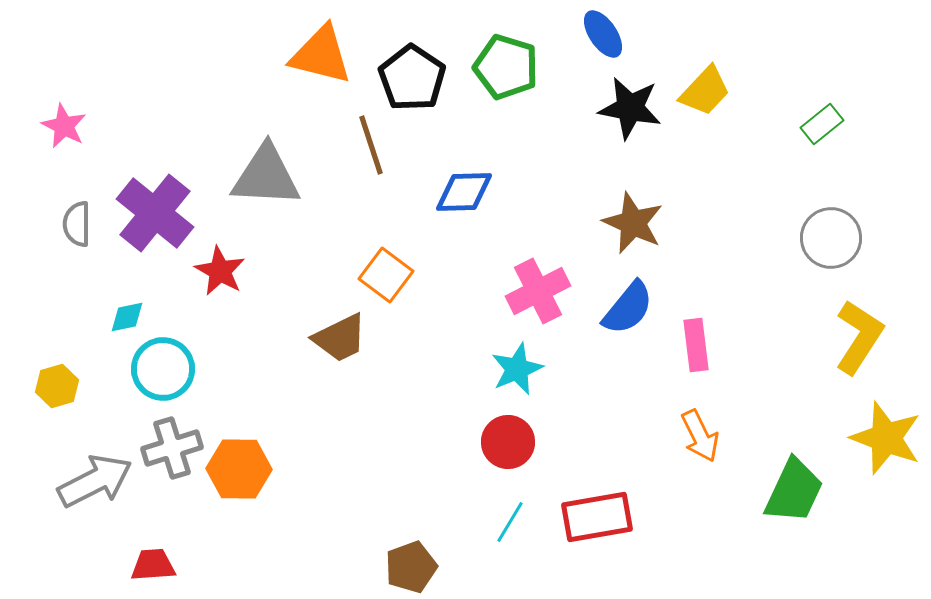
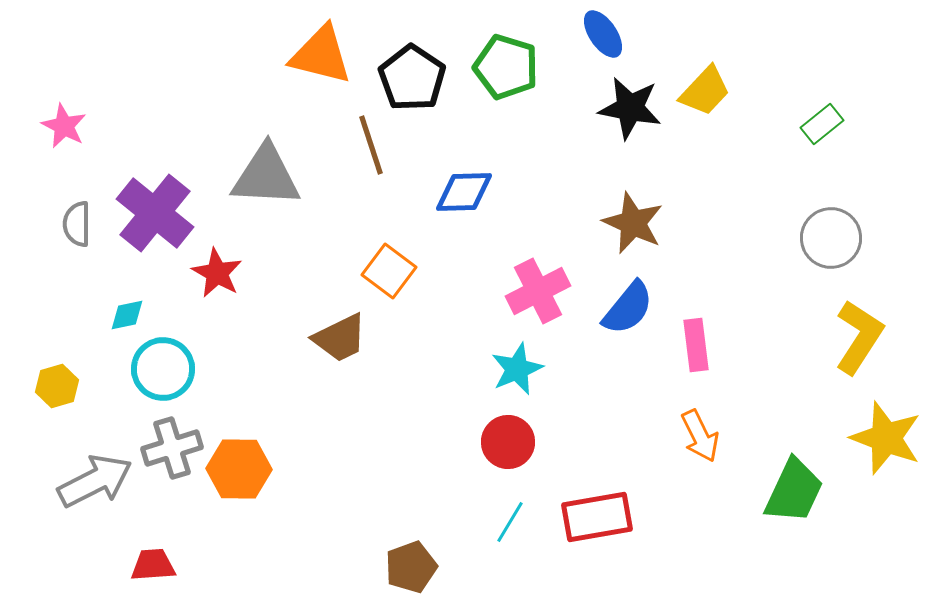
red star: moved 3 px left, 2 px down
orange square: moved 3 px right, 4 px up
cyan diamond: moved 2 px up
